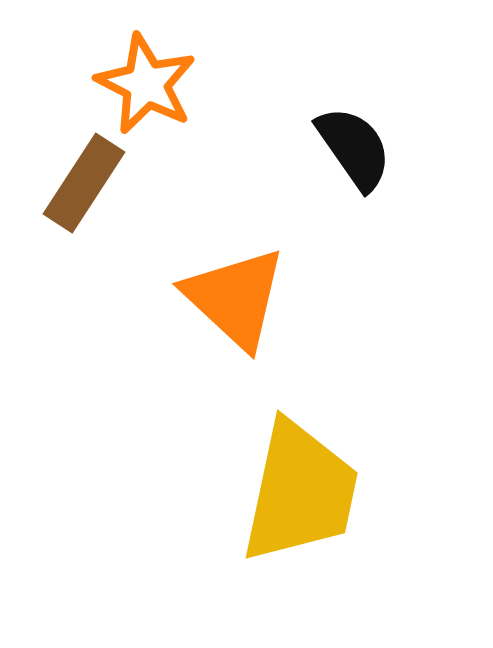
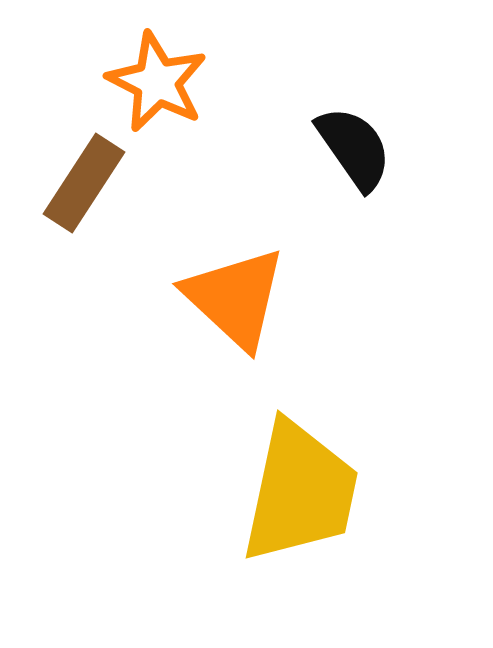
orange star: moved 11 px right, 2 px up
